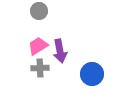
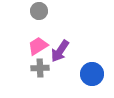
purple arrow: rotated 45 degrees clockwise
